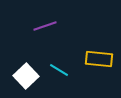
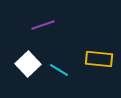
purple line: moved 2 px left, 1 px up
white square: moved 2 px right, 12 px up
